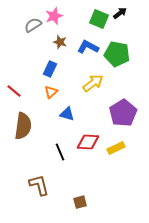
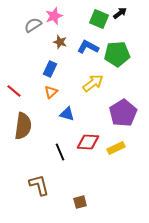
green pentagon: rotated 15 degrees counterclockwise
